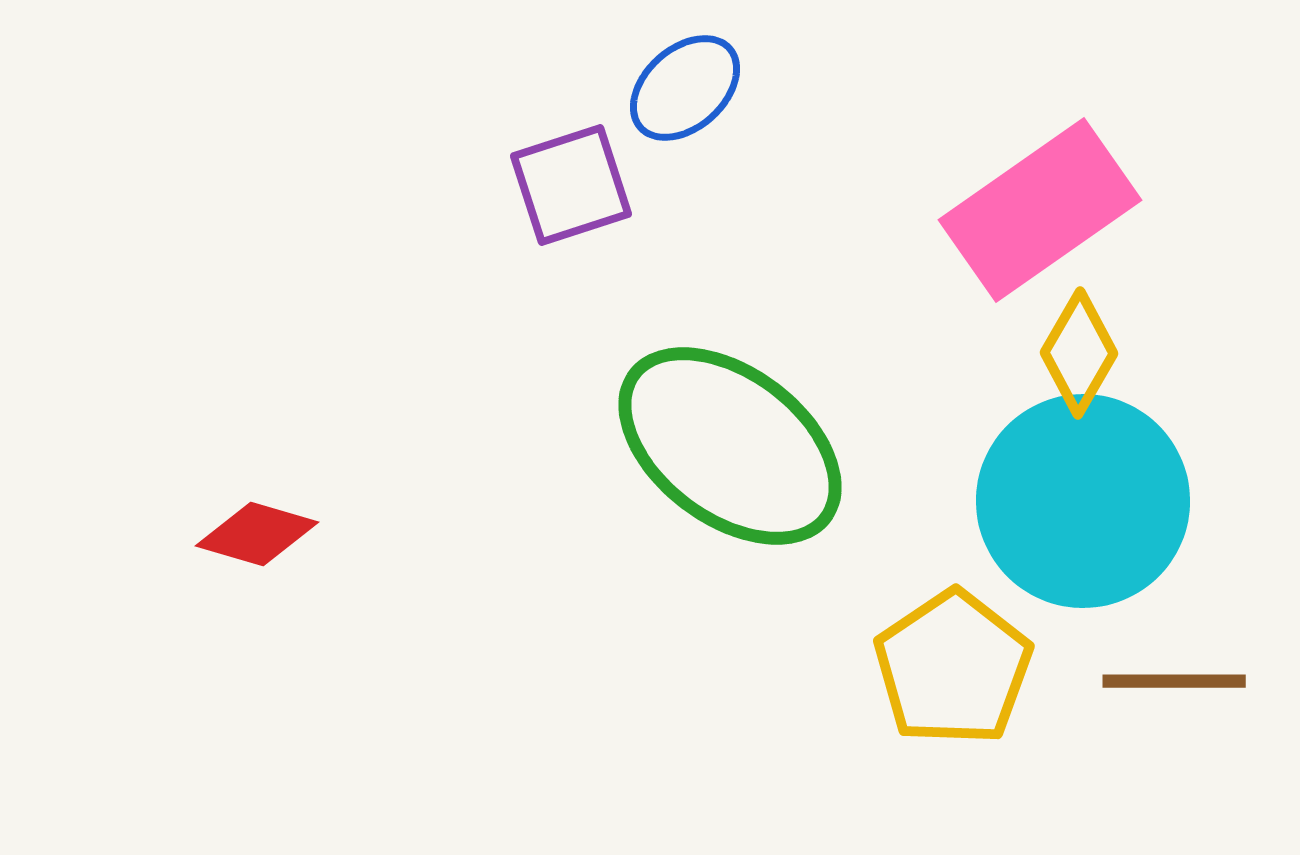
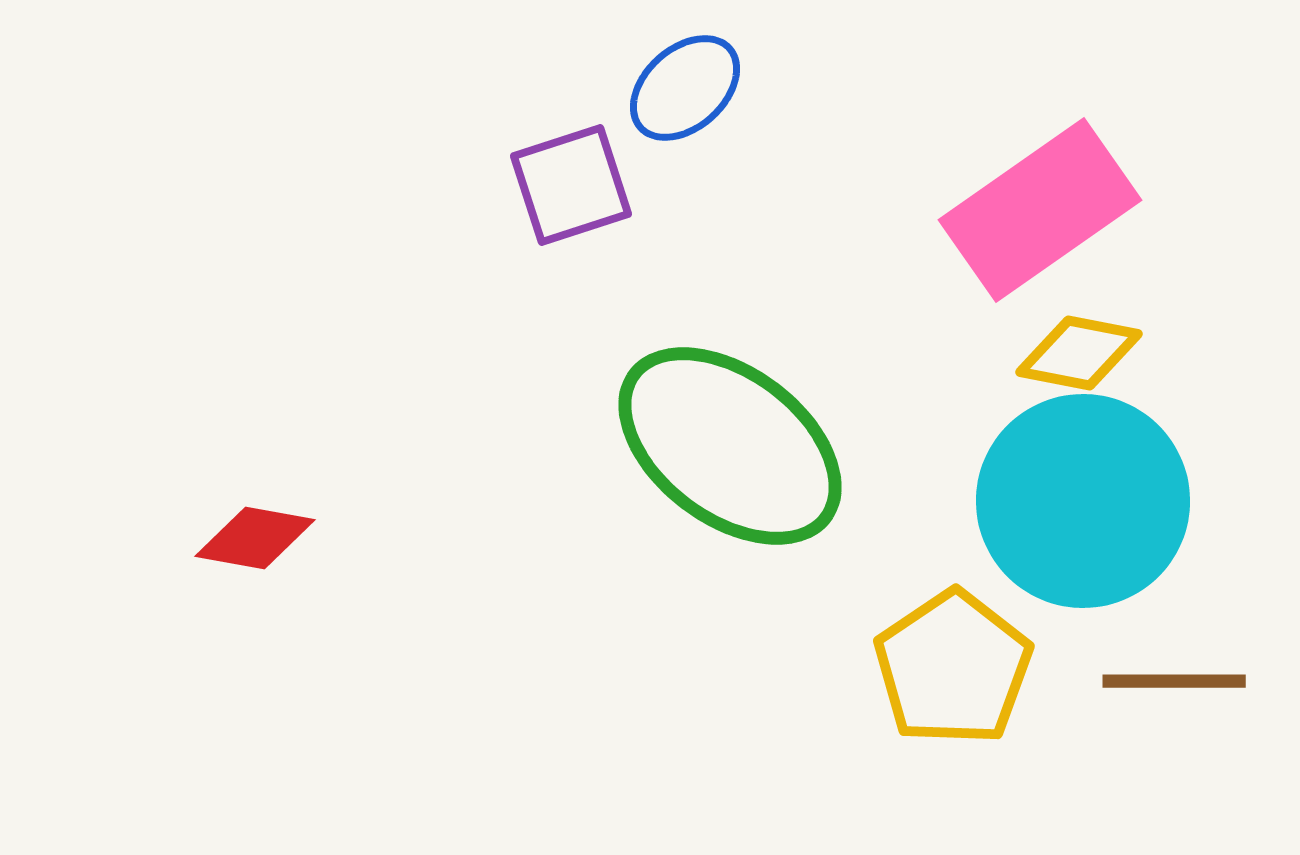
yellow diamond: rotated 71 degrees clockwise
red diamond: moved 2 px left, 4 px down; rotated 6 degrees counterclockwise
